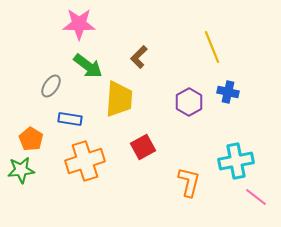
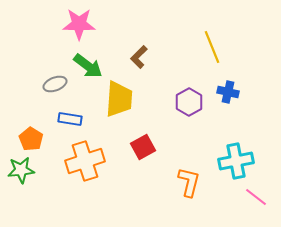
gray ellipse: moved 4 px right, 2 px up; rotated 35 degrees clockwise
